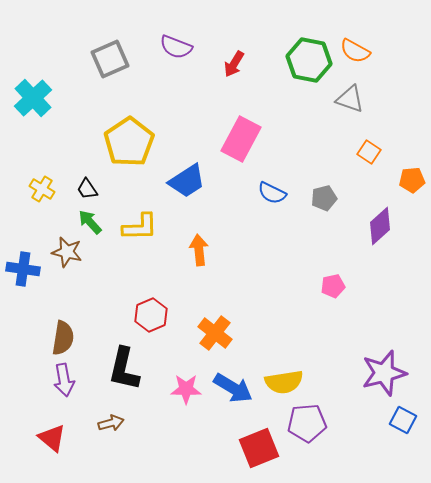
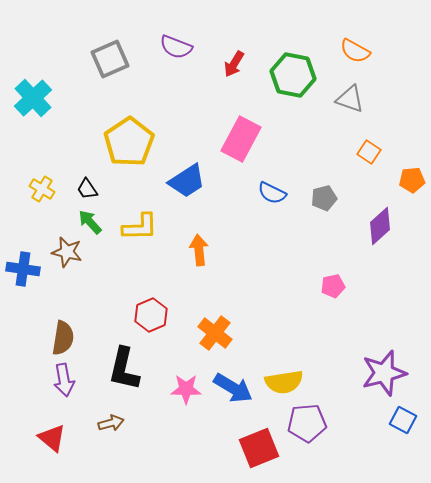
green hexagon: moved 16 px left, 15 px down
